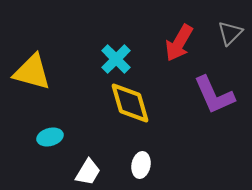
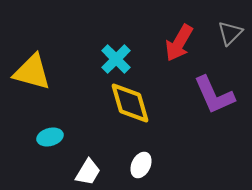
white ellipse: rotated 15 degrees clockwise
